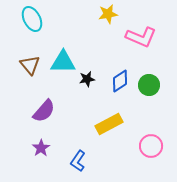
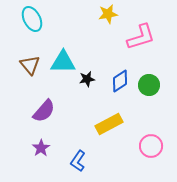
pink L-shape: rotated 40 degrees counterclockwise
